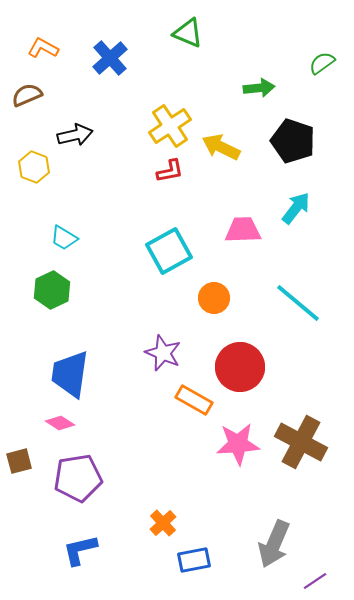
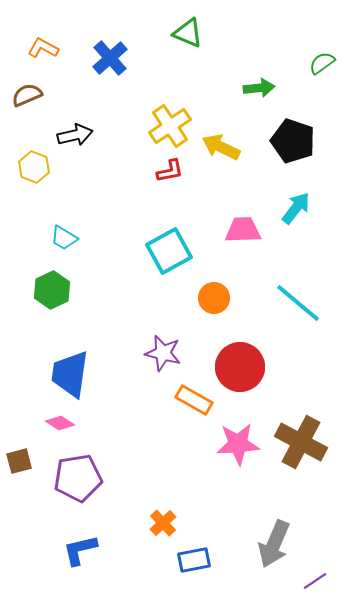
purple star: rotated 9 degrees counterclockwise
